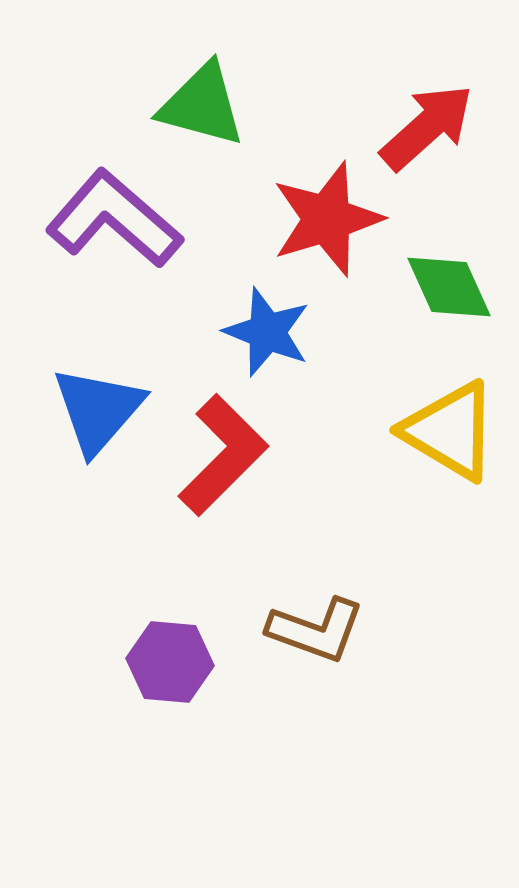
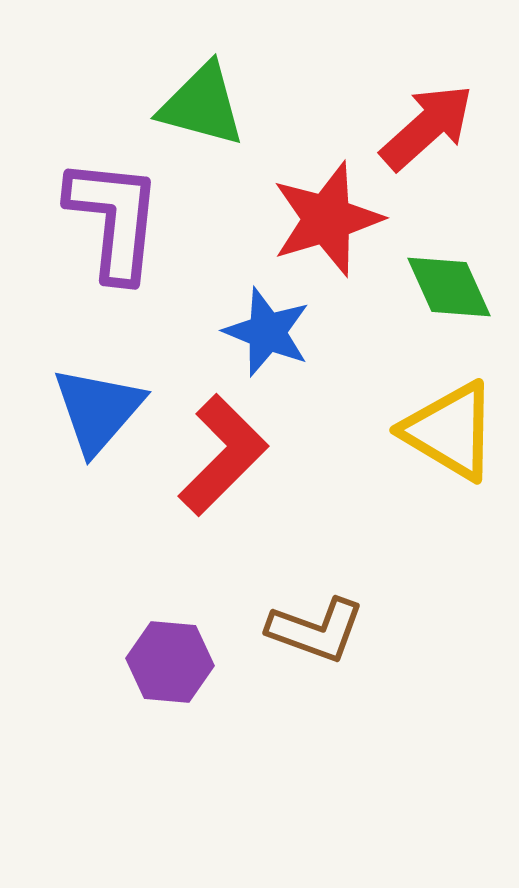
purple L-shape: rotated 55 degrees clockwise
